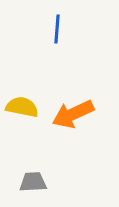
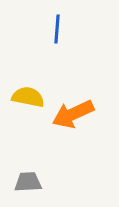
yellow semicircle: moved 6 px right, 10 px up
gray trapezoid: moved 5 px left
